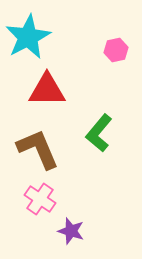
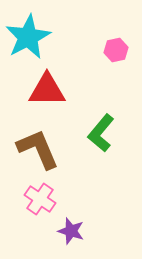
green L-shape: moved 2 px right
